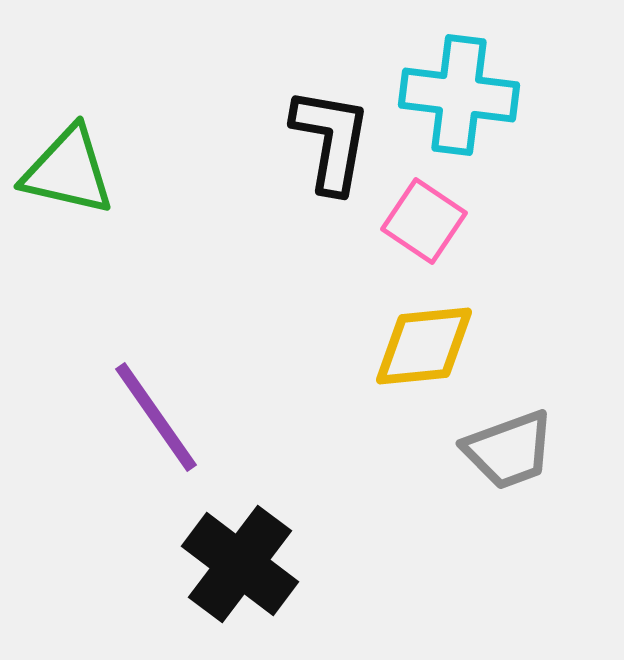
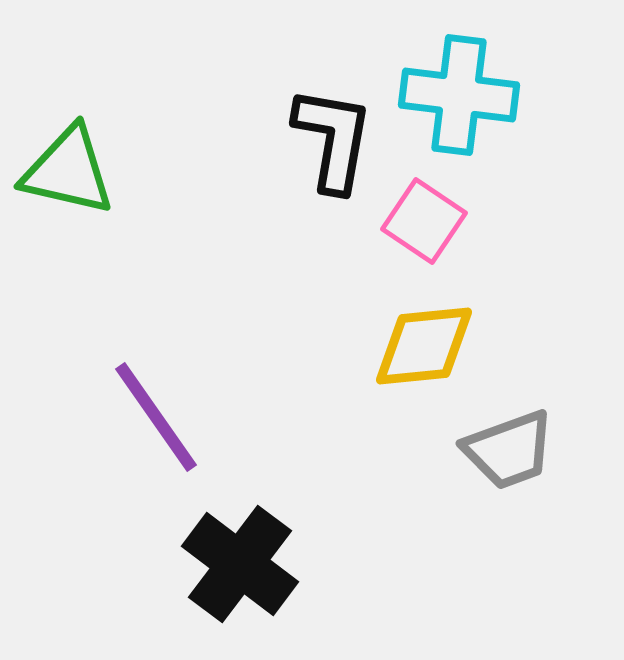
black L-shape: moved 2 px right, 1 px up
